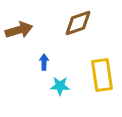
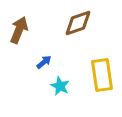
brown arrow: rotated 52 degrees counterclockwise
blue arrow: rotated 49 degrees clockwise
cyan star: rotated 24 degrees clockwise
